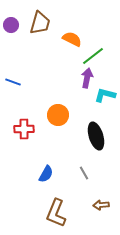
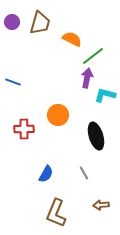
purple circle: moved 1 px right, 3 px up
